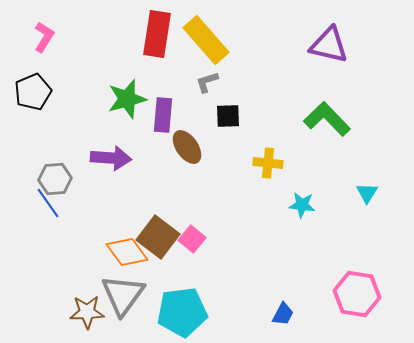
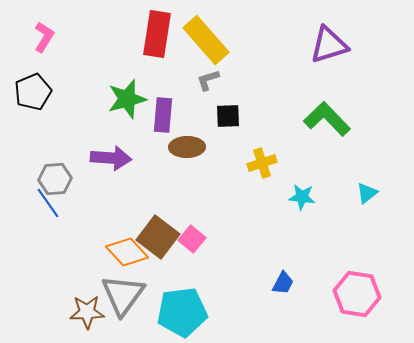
purple triangle: rotated 30 degrees counterclockwise
gray L-shape: moved 1 px right, 2 px up
brown ellipse: rotated 56 degrees counterclockwise
yellow cross: moved 6 px left; rotated 24 degrees counterclockwise
cyan triangle: rotated 20 degrees clockwise
cyan star: moved 8 px up
orange diamond: rotated 6 degrees counterclockwise
blue trapezoid: moved 31 px up
